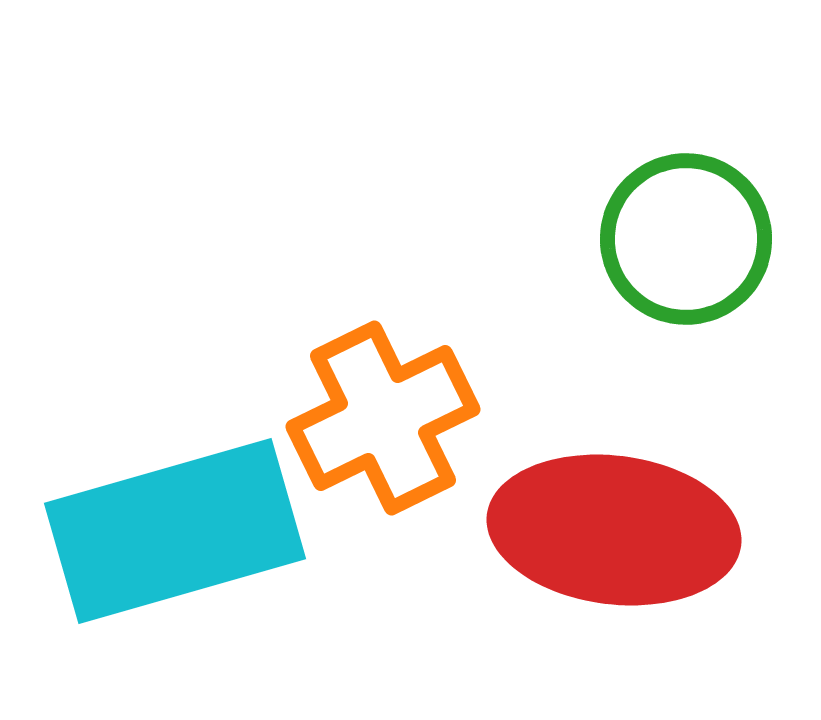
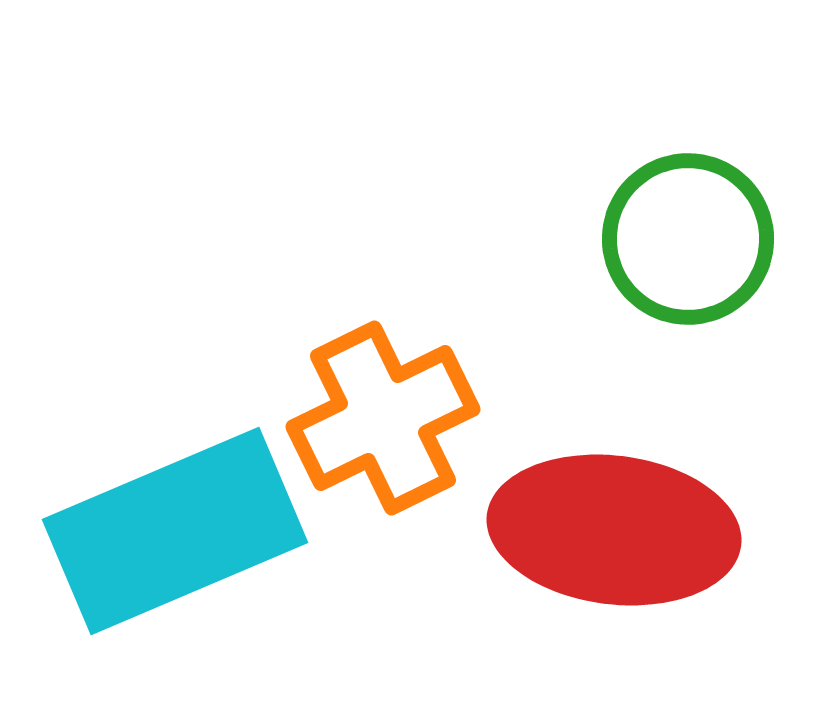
green circle: moved 2 px right
cyan rectangle: rotated 7 degrees counterclockwise
